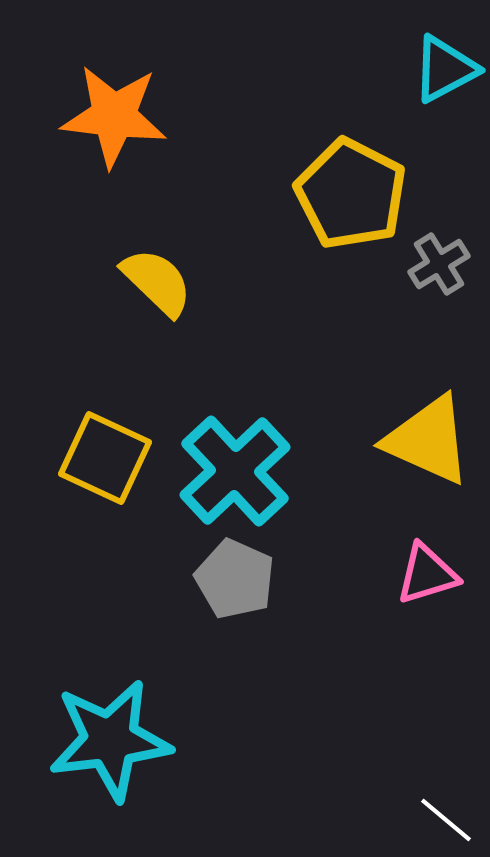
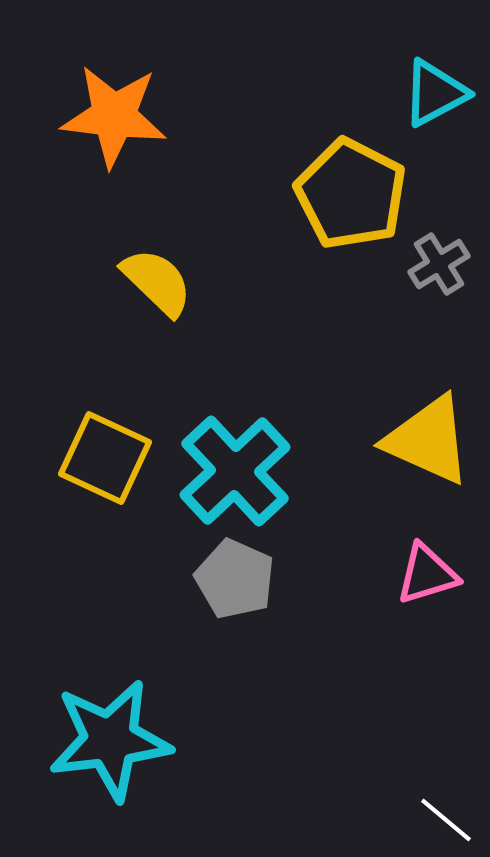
cyan triangle: moved 10 px left, 24 px down
